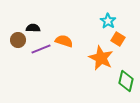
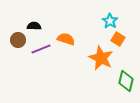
cyan star: moved 2 px right
black semicircle: moved 1 px right, 2 px up
orange semicircle: moved 2 px right, 2 px up
